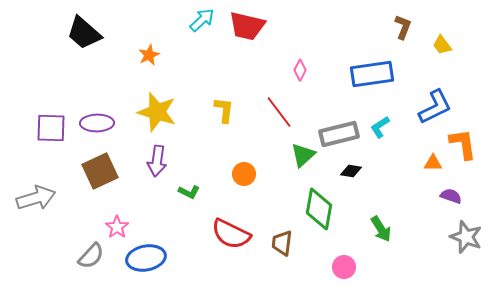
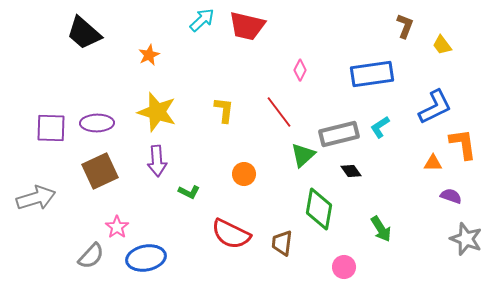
brown L-shape: moved 2 px right, 1 px up
purple arrow: rotated 12 degrees counterclockwise
black diamond: rotated 45 degrees clockwise
gray star: moved 2 px down
